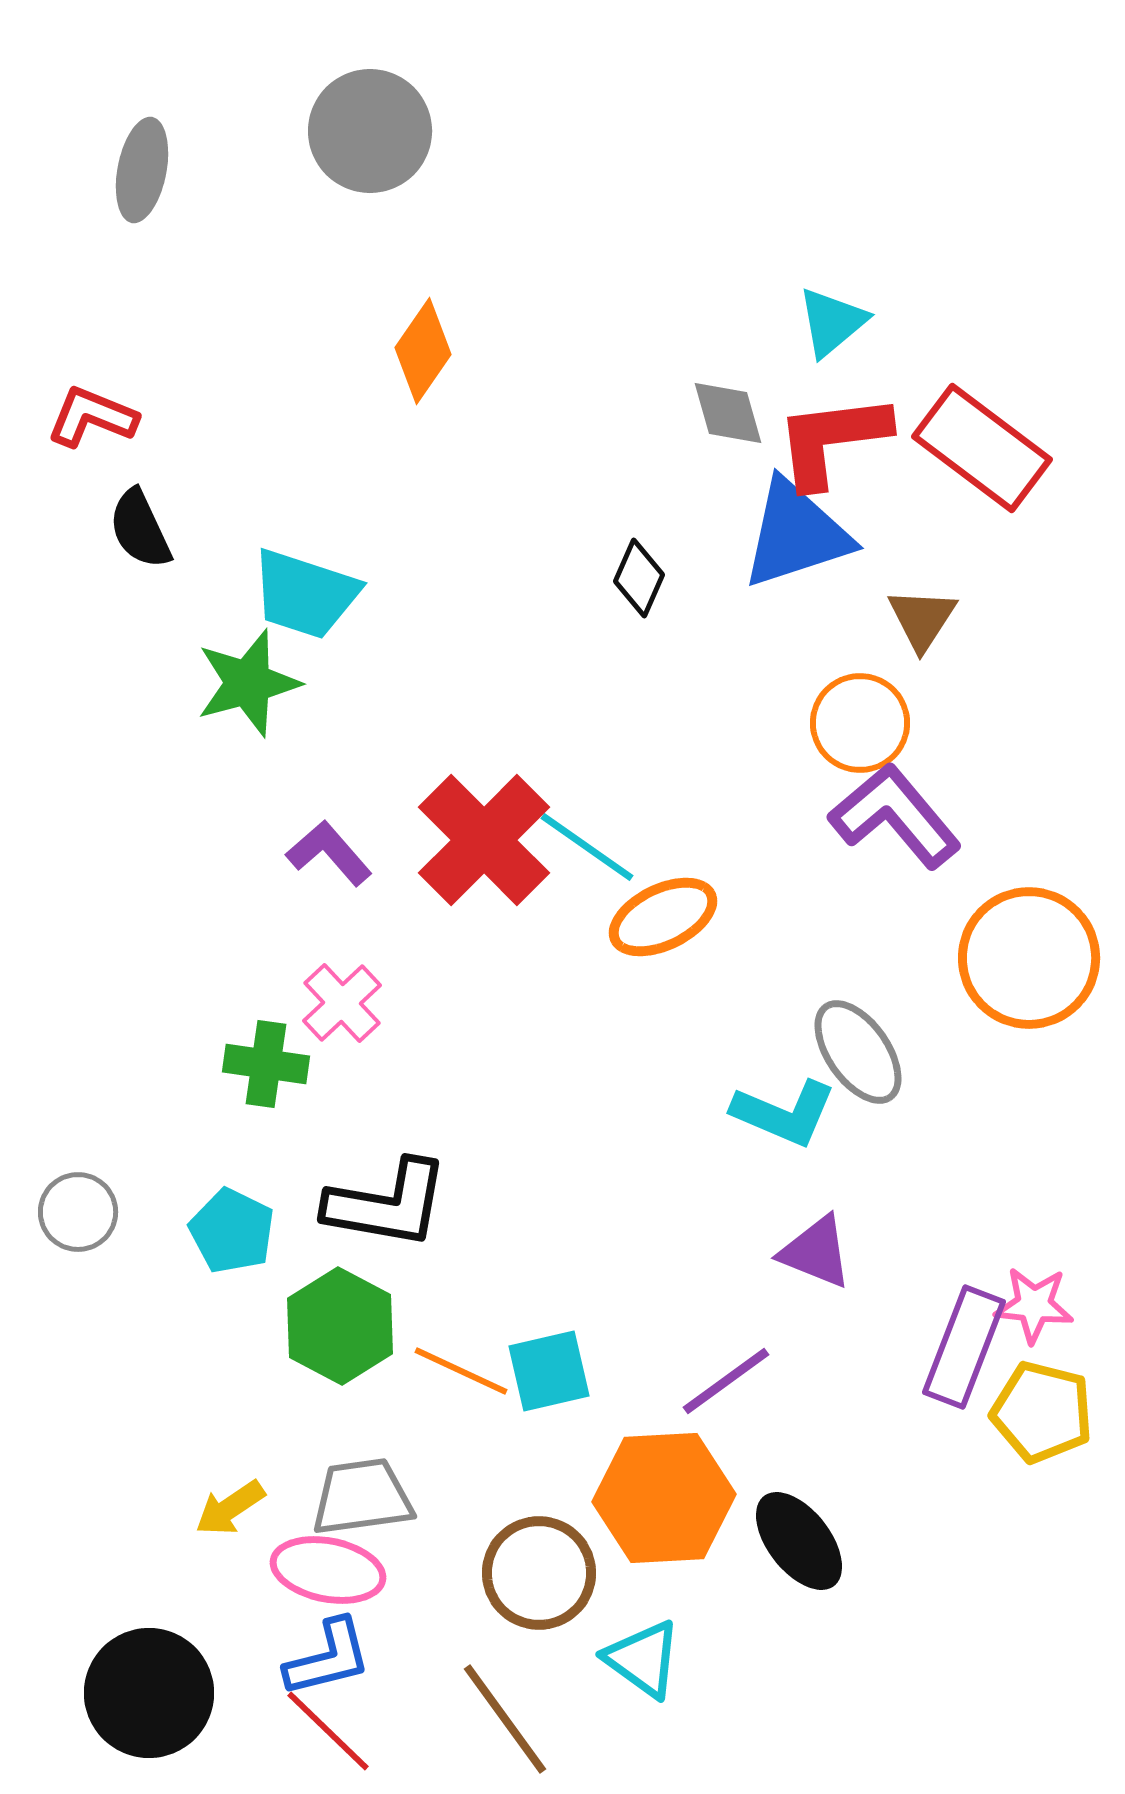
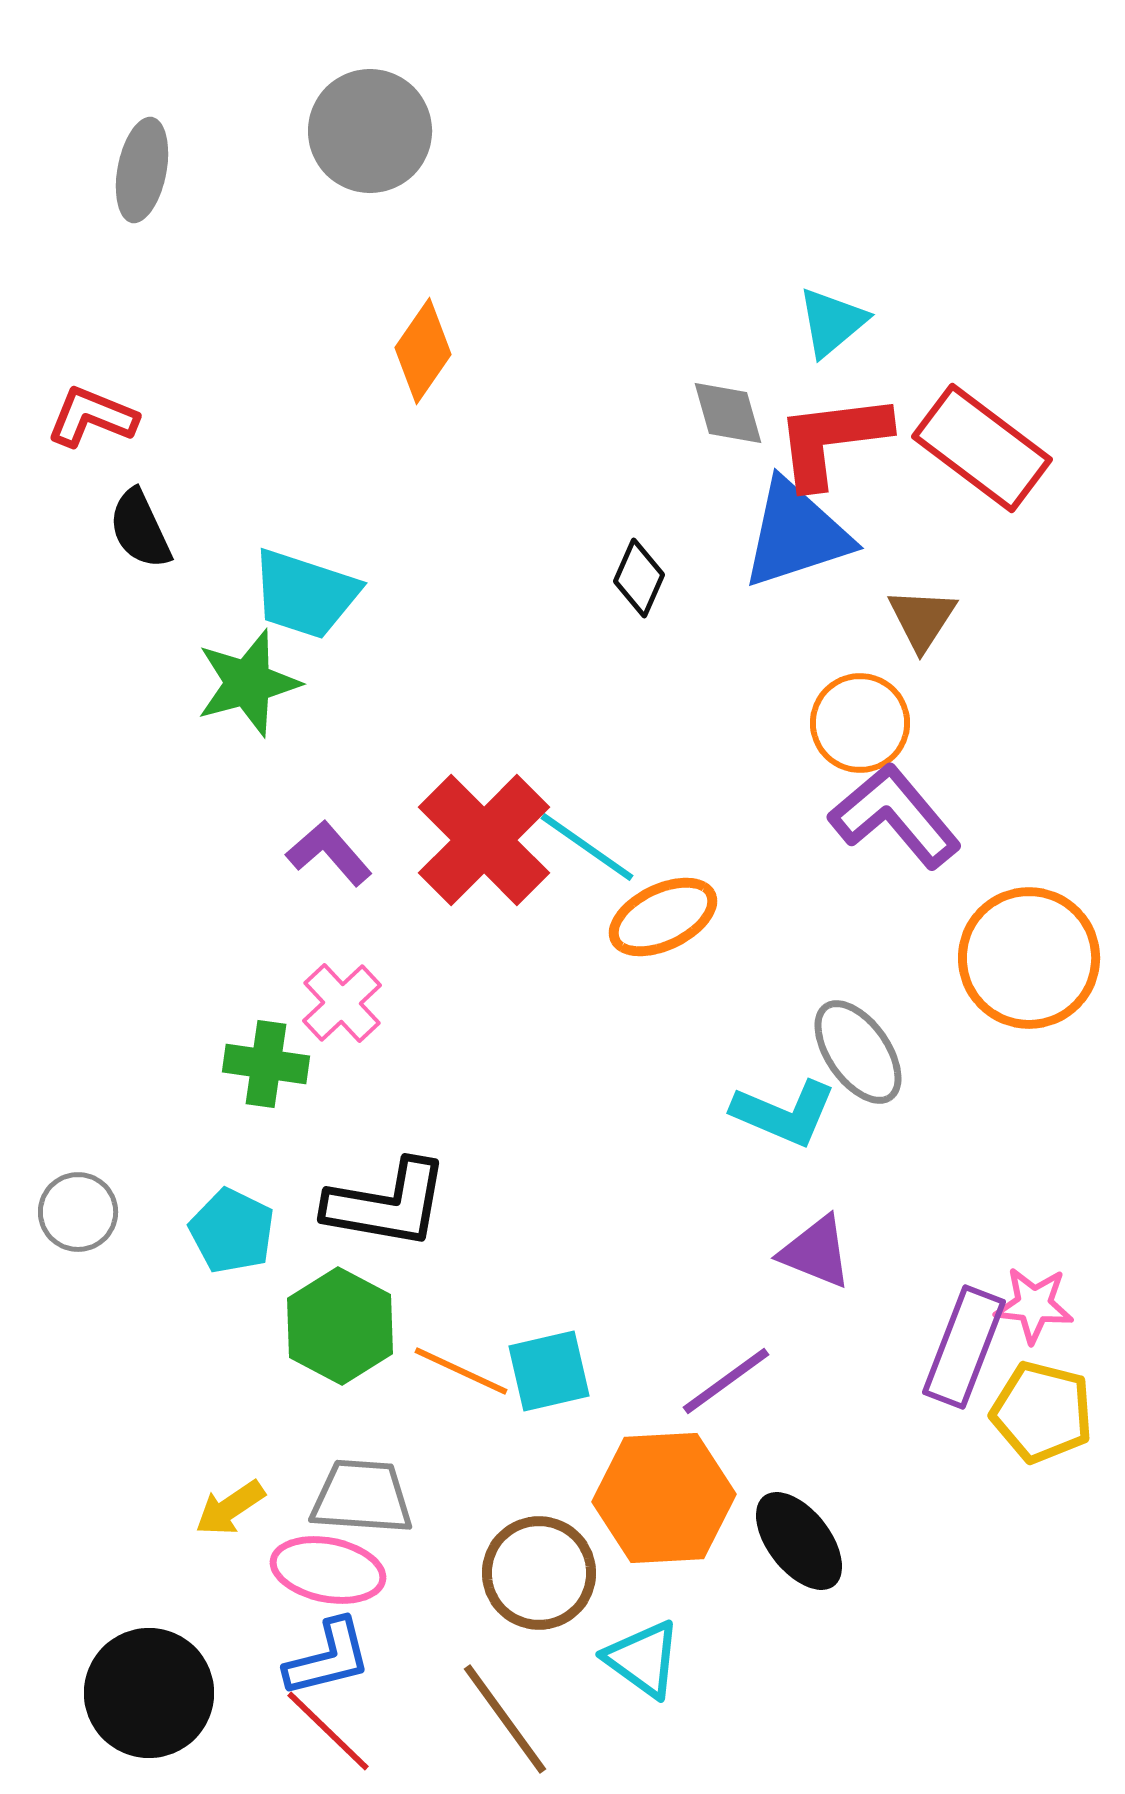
gray trapezoid at (362, 1497): rotated 12 degrees clockwise
